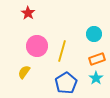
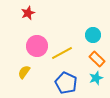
red star: rotated 16 degrees clockwise
cyan circle: moved 1 px left, 1 px down
yellow line: moved 2 px down; rotated 45 degrees clockwise
orange rectangle: rotated 63 degrees clockwise
cyan star: rotated 16 degrees clockwise
blue pentagon: rotated 15 degrees counterclockwise
